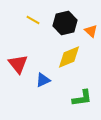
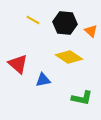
black hexagon: rotated 20 degrees clockwise
yellow diamond: rotated 56 degrees clockwise
red triangle: rotated 10 degrees counterclockwise
blue triangle: rotated 14 degrees clockwise
green L-shape: rotated 20 degrees clockwise
